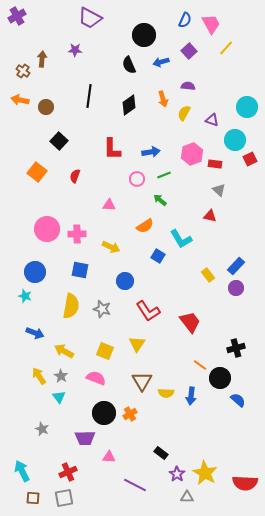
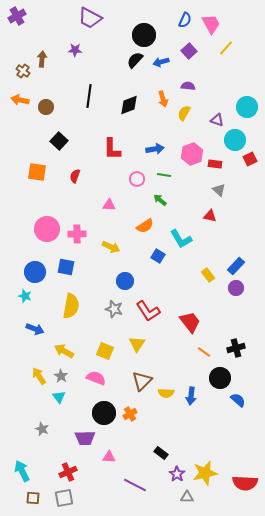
black semicircle at (129, 65): moved 6 px right, 5 px up; rotated 66 degrees clockwise
black diamond at (129, 105): rotated 15 degrees clockwise
purple triangle at (212, 120): moved 5 px right
blue arrow at (151, 152): moved 4 px right, 3 px up
orange square at (37, 172): rotated 30 degrees counterclockwise
green line at (164, 175): rotated 32 degrees clockwise
blue square at (80, 270): moved 14 px left, 3 px up
gray star at (102, 309): moved 12 px right
blue arrow at (35, 333): moved 4 px up
orange line at (200, 365): moved 4 px right, 13 px up
brown triangle at (142, 381): rotated 15 degrees clockwise
yellow star at (205, 473): rotated 30 degrees clockwise
